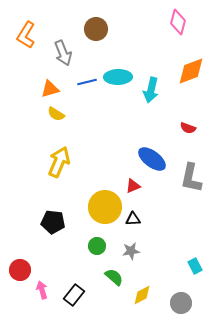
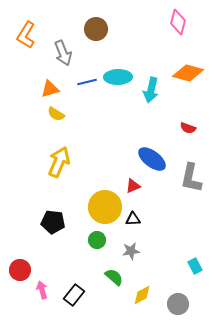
orange diamond: moved 3 px left, 2 px down; rotated 36 degrees clockwise
green circle: moved 6 px up
gray circle: moved 3 px left, 1 px down
